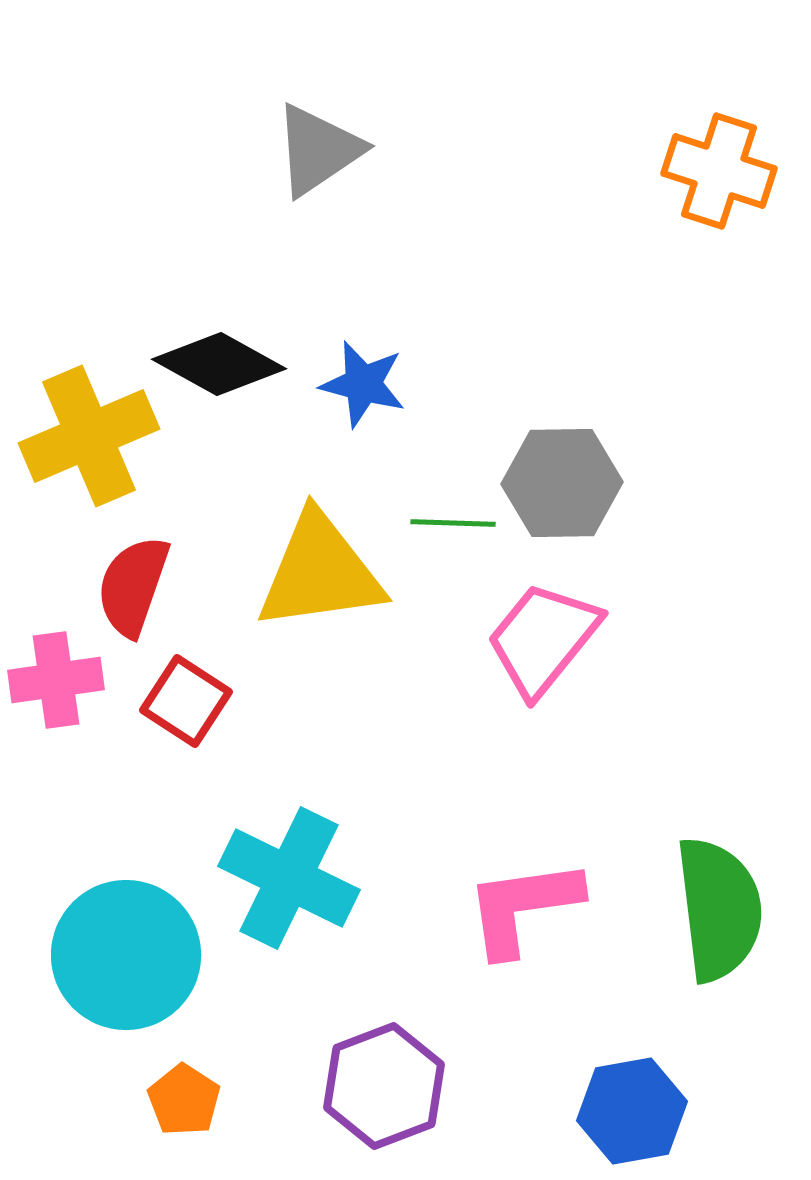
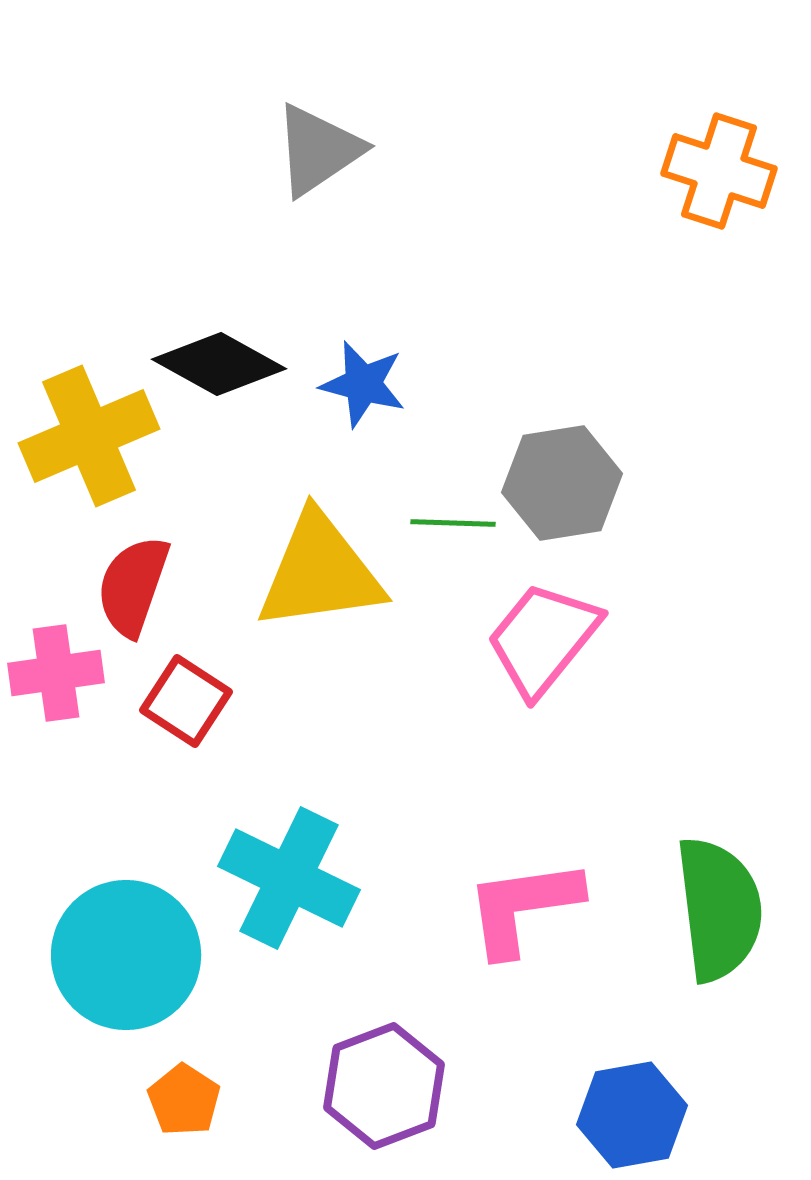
gray hexagon: rotated 8 degrees counterclockwise
pink cross: moved 7 px up
blue hexagon: moved 4 px down
